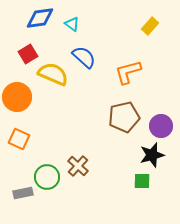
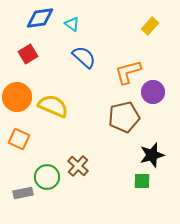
yellow semicircle: moved 32 px down
purple circle: moved 8 px left, 34 px up
